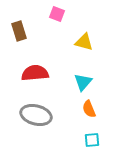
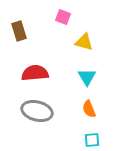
pink square: moved 6 px right, 3 px down
cyan triangle: moved 4 px right, 5 px up; rotated 12 degrees counterclockwise
gray ellipse: moved 1 px right, 4 px up
